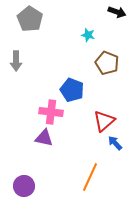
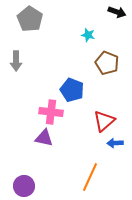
blue arrow: rotated 49 degrees counterclockwise
